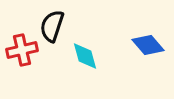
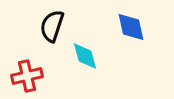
blue diamond: moved 17 px left, 18 px up; rotated 28 degrees clockwise
red cross: moved 5 px right, 26 px down
